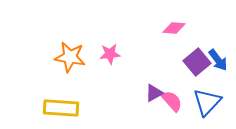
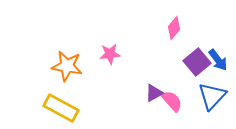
pink diamond: rotated 55 degrees counterclockwise
orange star: moved 3 px left, 9 px down
blue triangle: moved 5 px right, 6 px up
yellow rectangle: rotated 24 degrees clockwise
